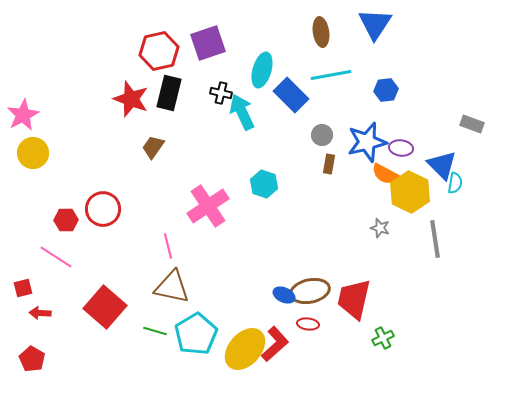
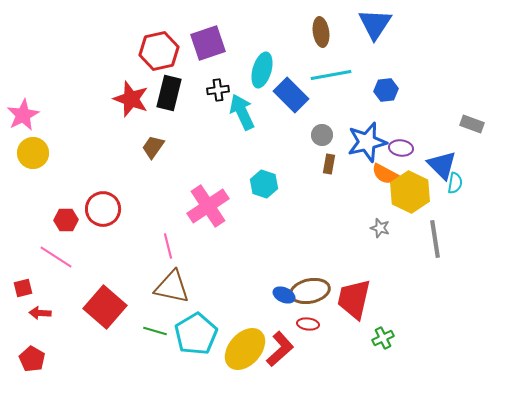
black cross at (221, 93): moved 3 px left, 3 px up; rotated 20 degrees counterclockwise
red L-shape at (275, 344): moved 5 px right, 5 px down
